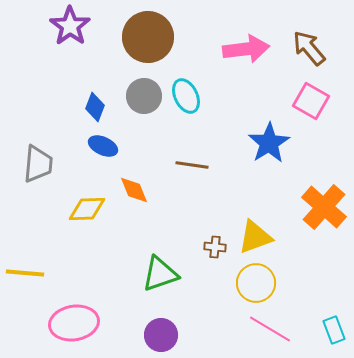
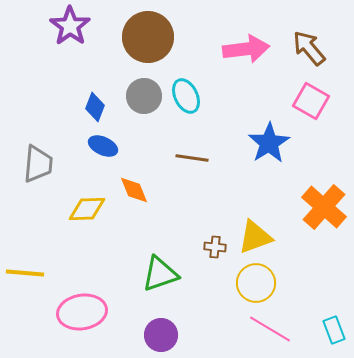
brown line: moved 7 px up
pink ellipse: moved 8 px right, 11 px up
